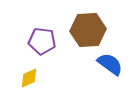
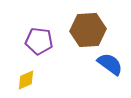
purple pentagon: moved 3 px left
yellow diamond: moved 3 px left, 2 px down
